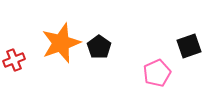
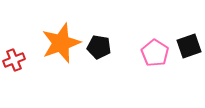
black pentagon: rotated 25 degrees counterclockwise
pink pentagon: moved 2 px left, 20 px up; rotated 16 degrees counterclockwise
